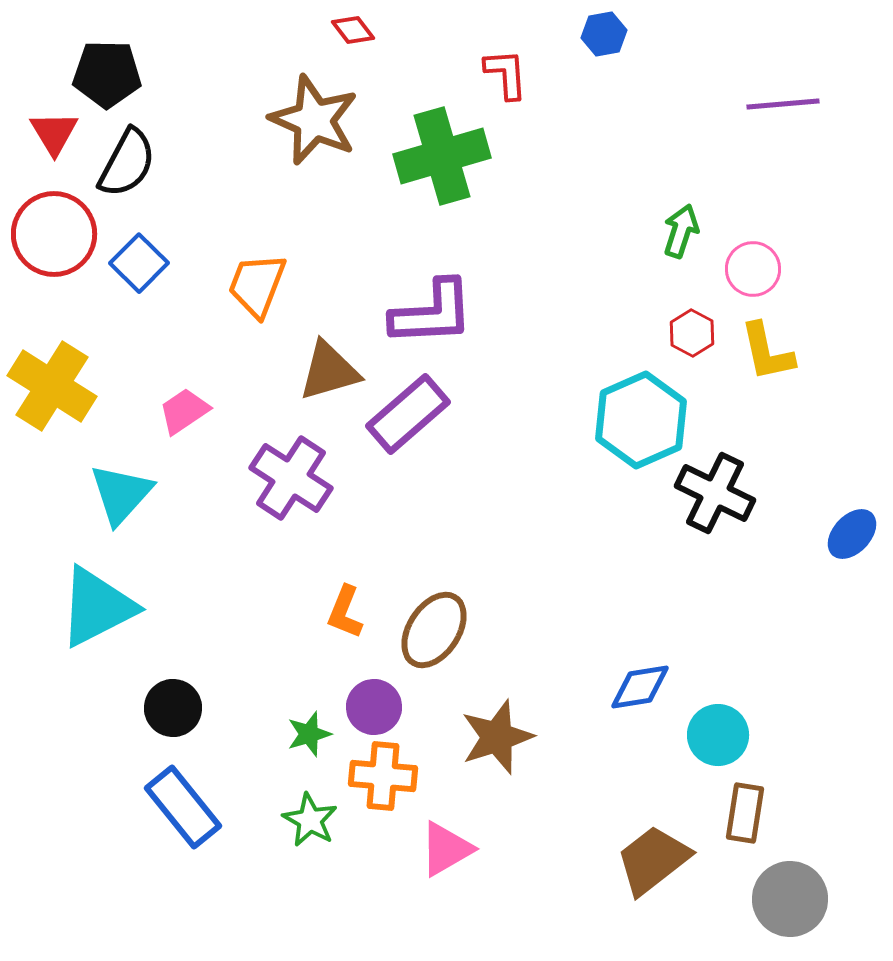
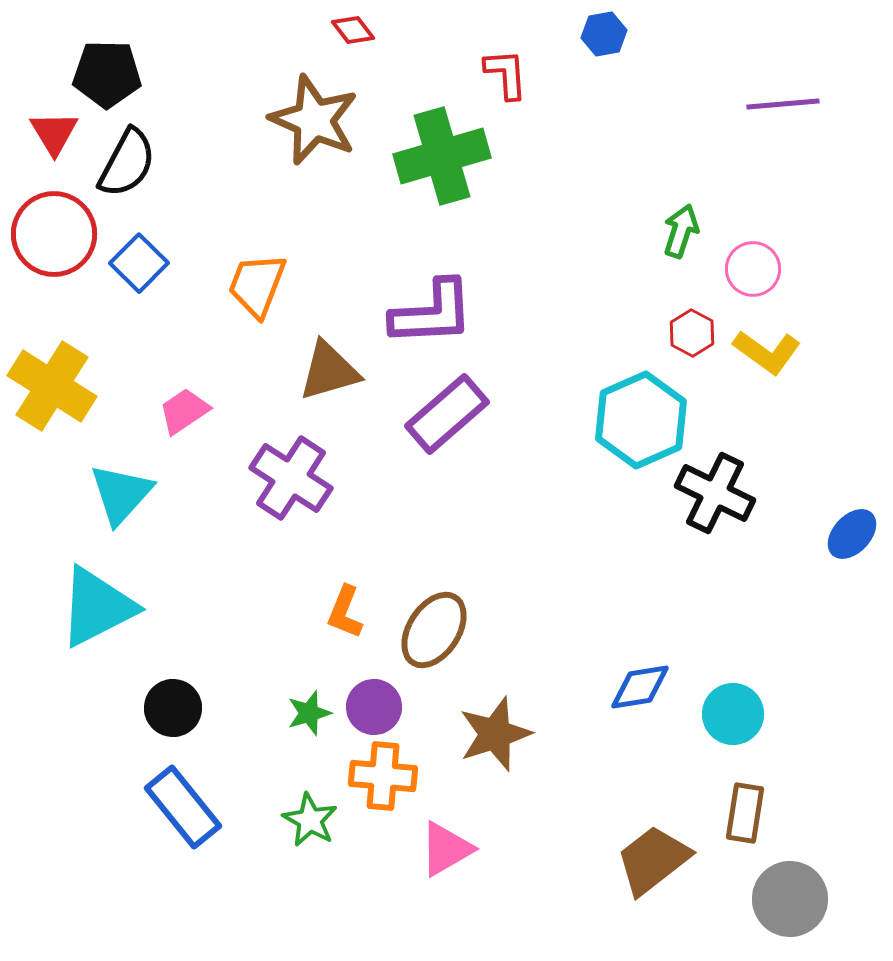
yellow L-shape at (767, 352): rotated 42 degrees counterclockwise
purple rectangle at (408, 414): moved 39 px right
green star at (309, 734): moved 21 px up
cyan circle at (718, 735): moved 15 px right, 21 px up
brown star at (497, 737): moved 2 px left, 3 px up
